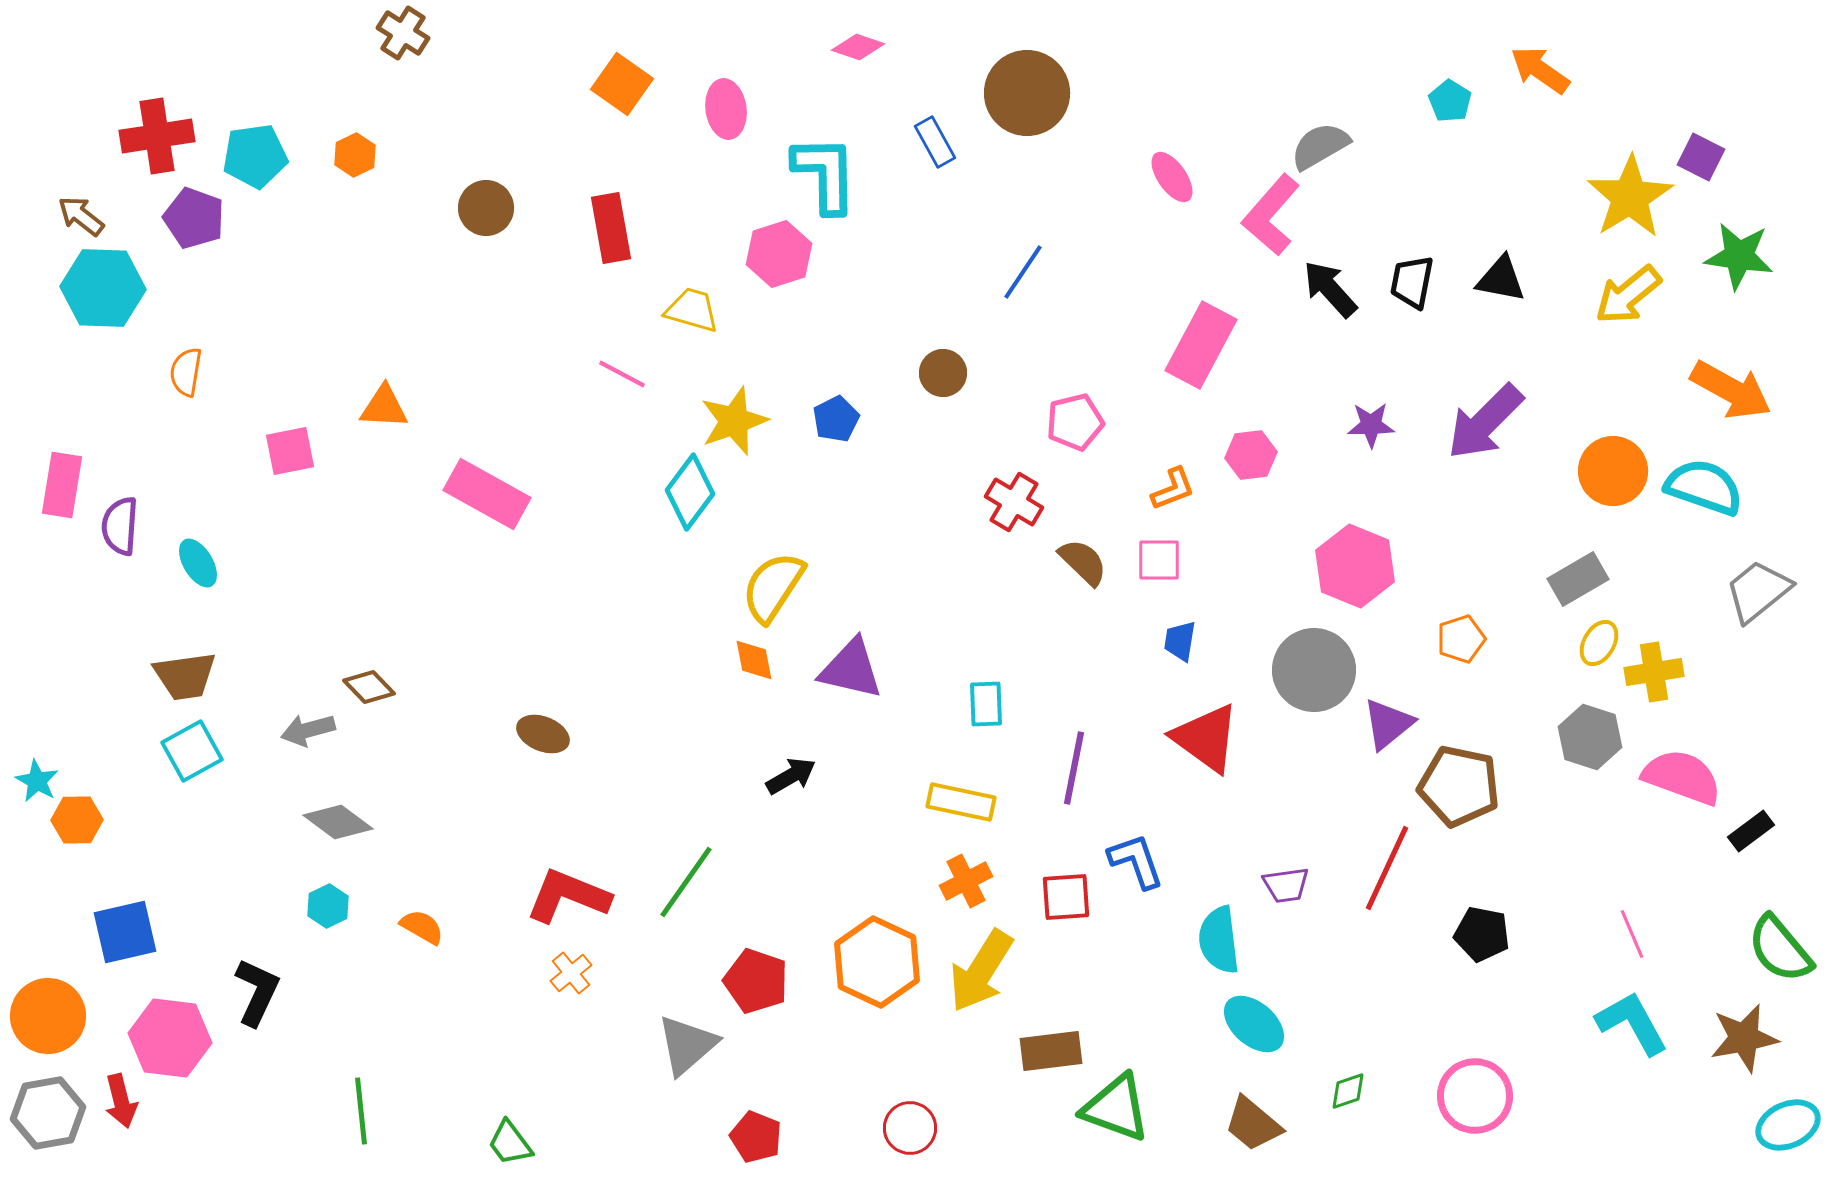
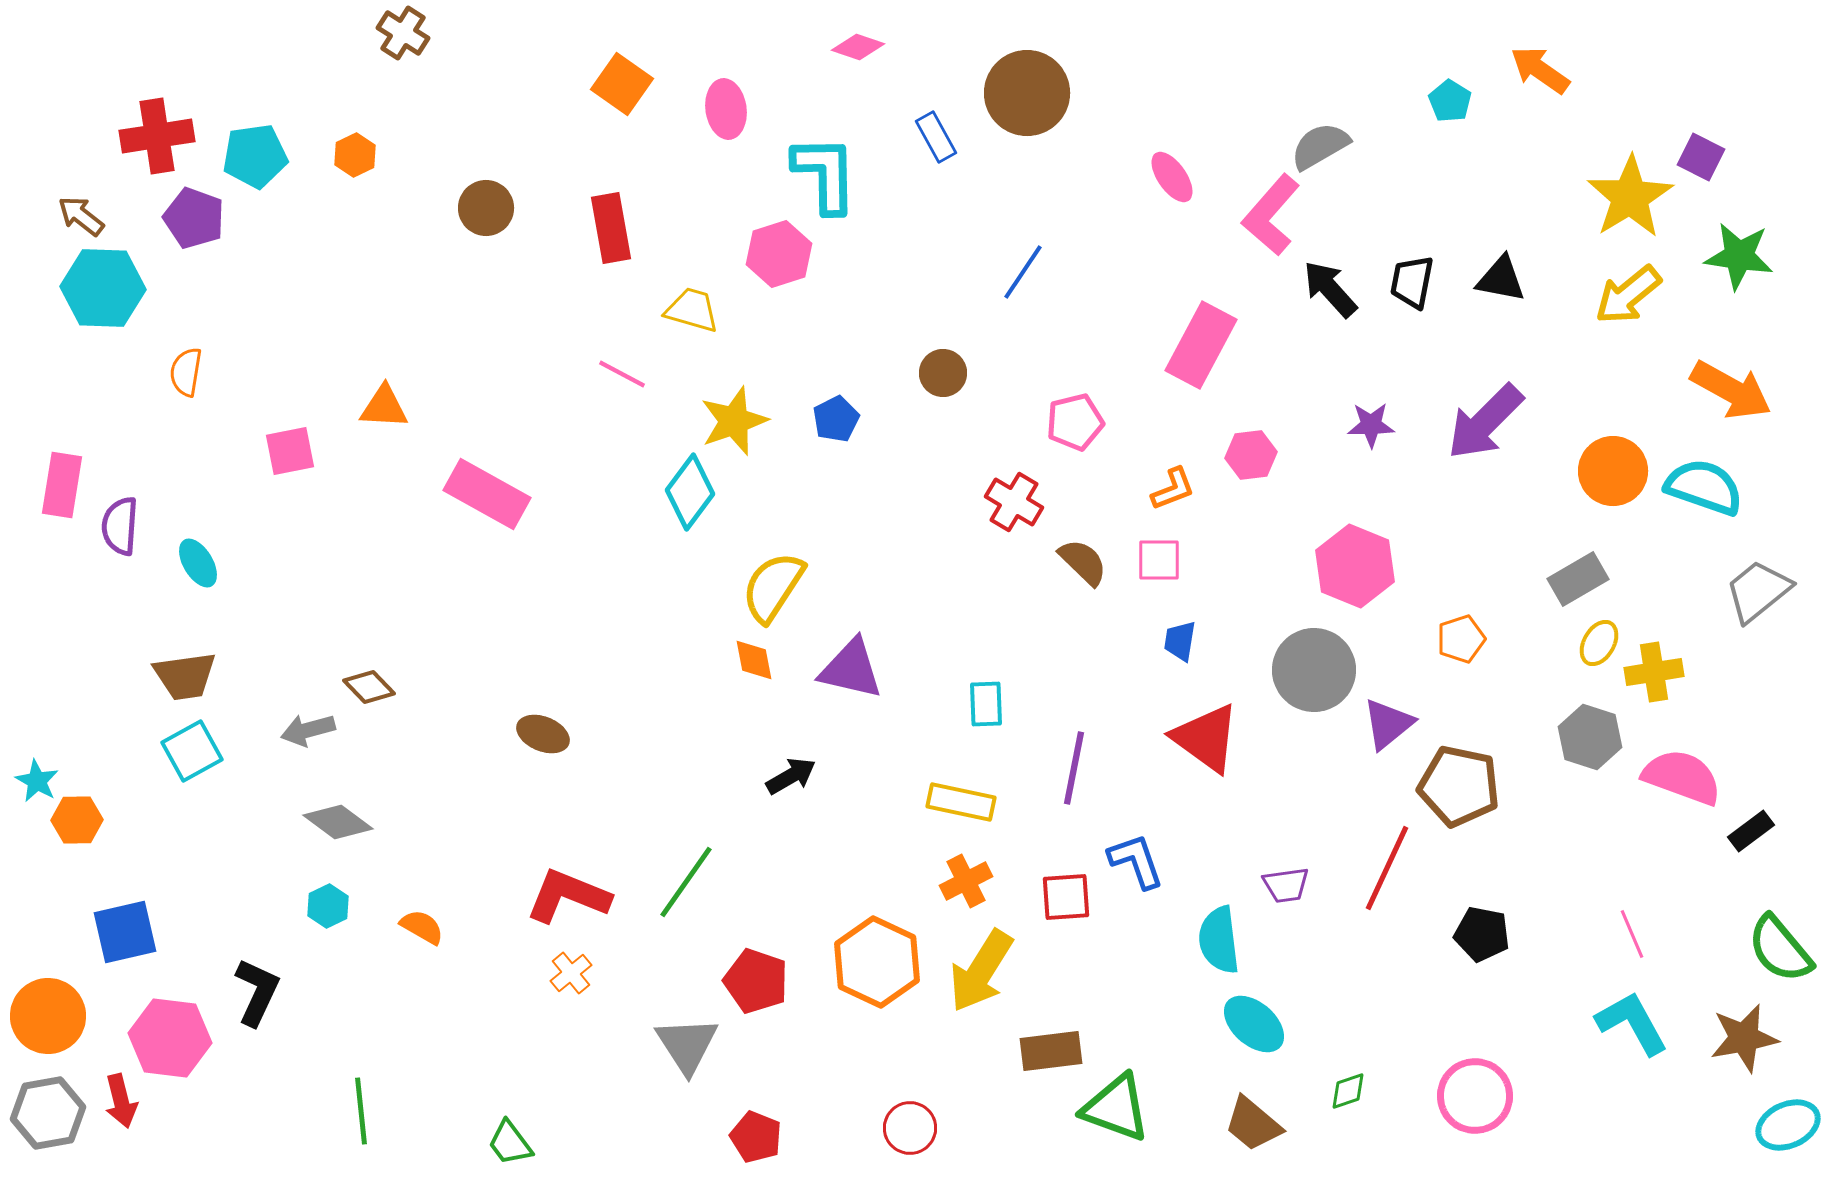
blue rectangle at (935, 142): moved 1 px right, 5 px up
gray triangle at (687, 1045): rotated 22 degrees counterclockwise
